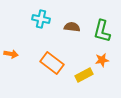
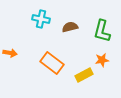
brown semicircle: moved 2 px left; rotated 21 degrees counterclockwise
orange arrow: moved 1 px left, 1 px up
